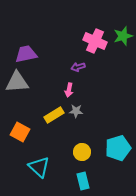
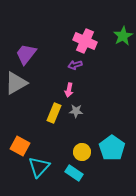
green star: rotated 12 degrees counterclockwise
pink cross: moved 10 px left
purple trapezoid: rotated 40 degrees counterclockwise
purple arrow: moved 3 px left, 2 px up
gray triangle: moved 1 px left, 1 px down; rotated 25 degrees counterclockwise
yellow rectangle: moved 2 px up; rotated 36 degrees counterclockwise
orange square: moved 14 px down
cyan pentagon: moved 6 px left; rotated 20 degrees counterclockwise
cyan triangle: rotated 30 degrees clockwise
cyan rectangle: moved 9 px left, 8 px up; rotated 42 degrees counterclockwise
